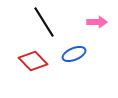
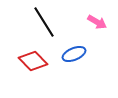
pink arrow: rotated 30 degrees clockwise
